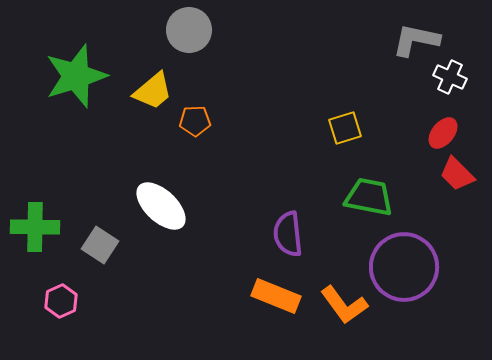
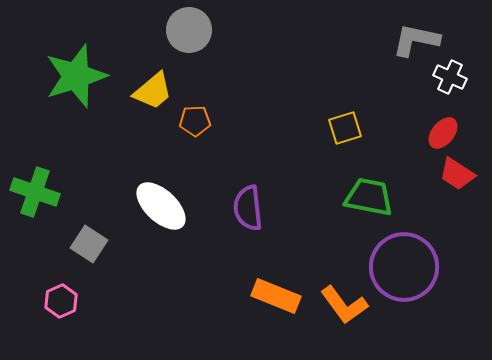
red trapezoid: rotated 12 degrees counterclockwise
green cross: moved 35 px up; rotated 18 degrees clockwise
purple semicircle: moved 40 px left, 26 px up
gray square: moved 11 px left, 1 px up
